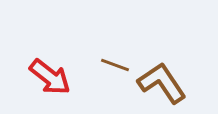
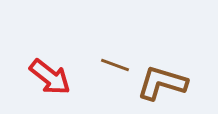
brown L-shape: rotated 39 degrees counterclockwise
